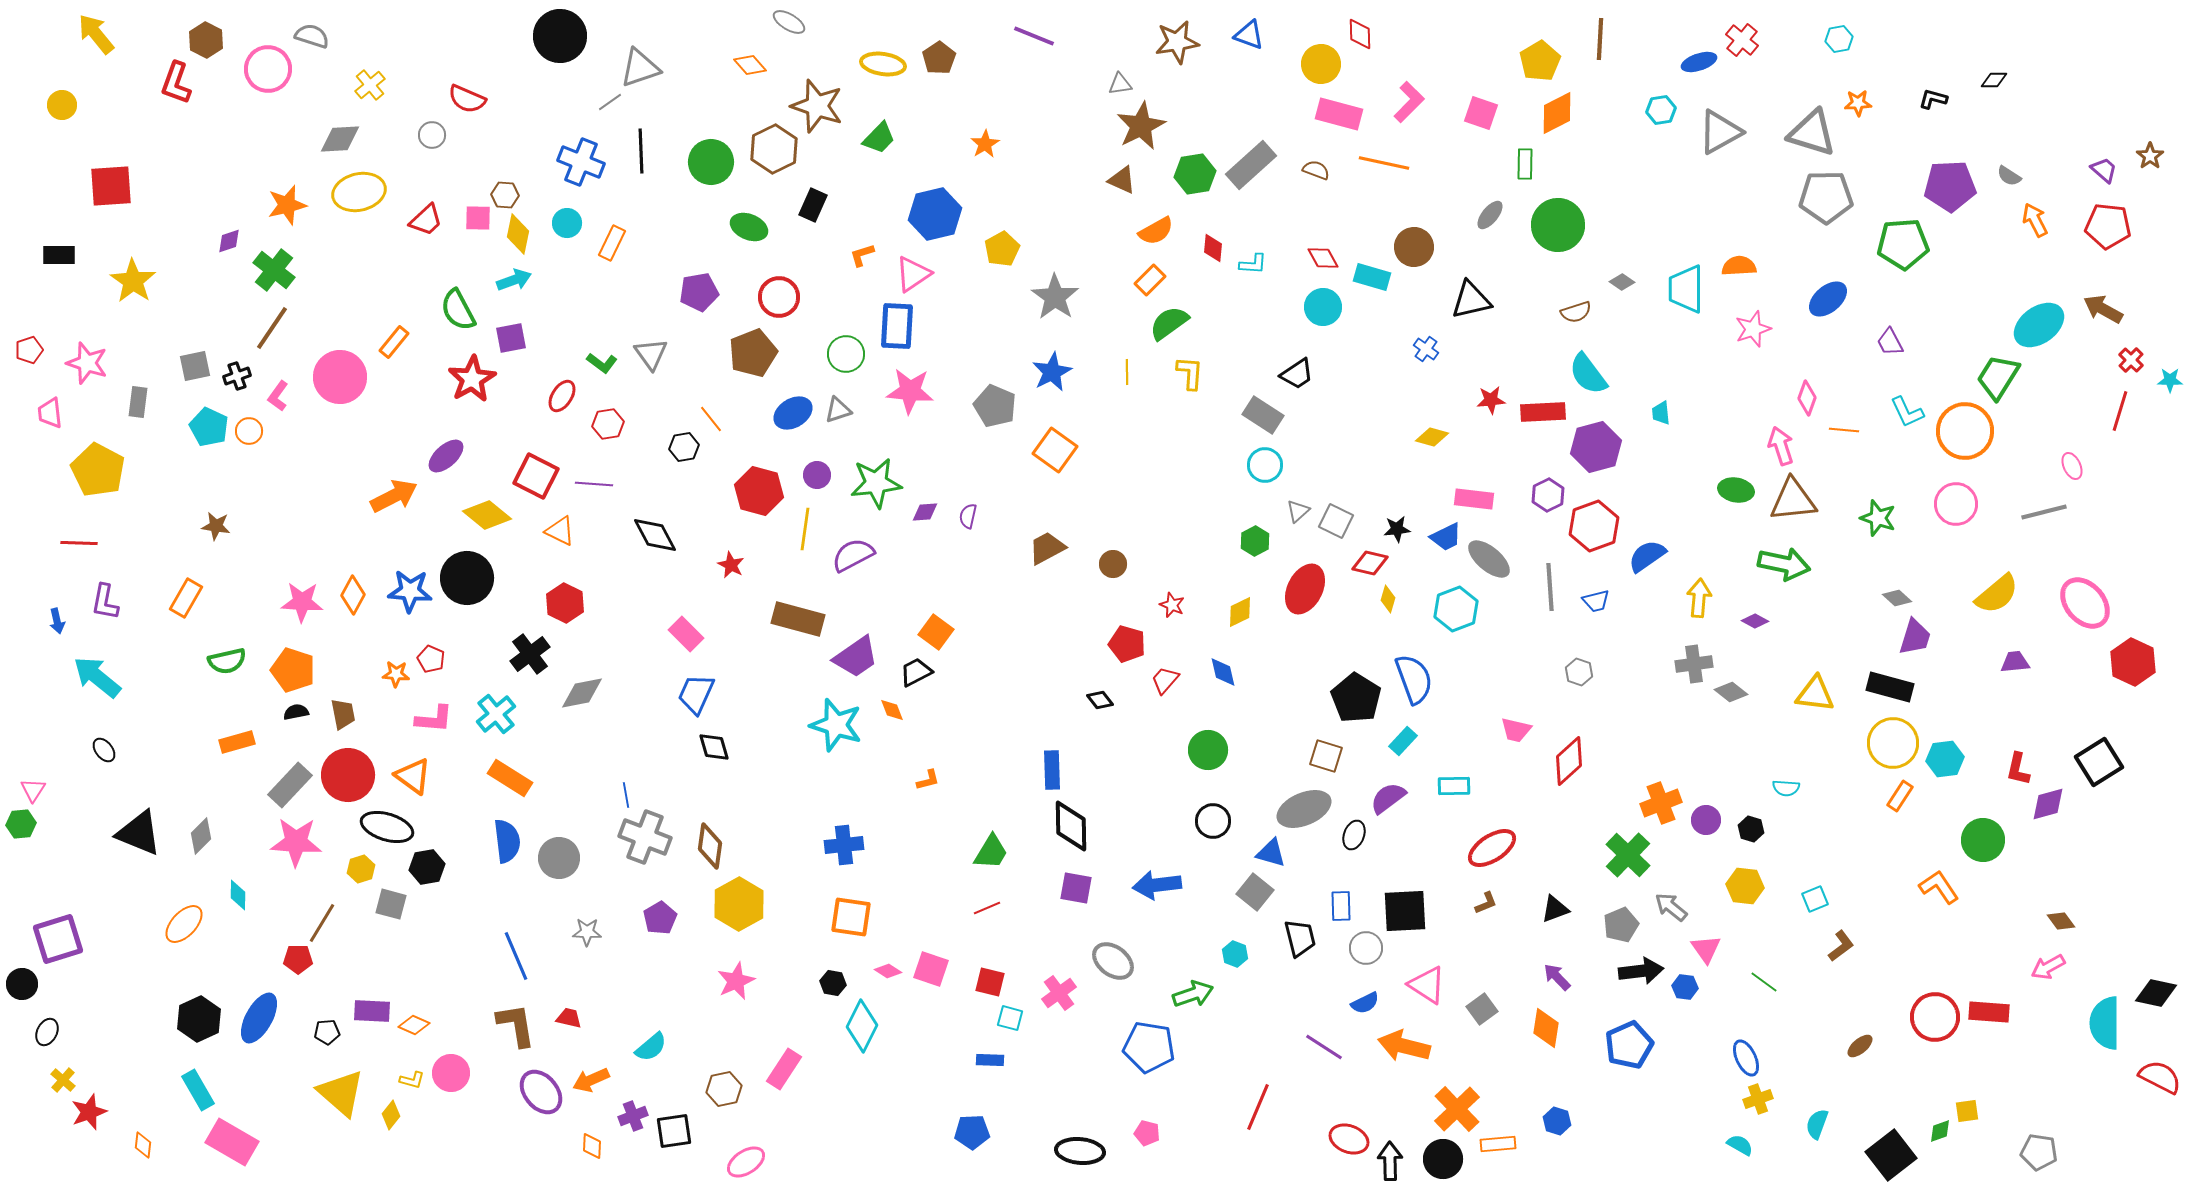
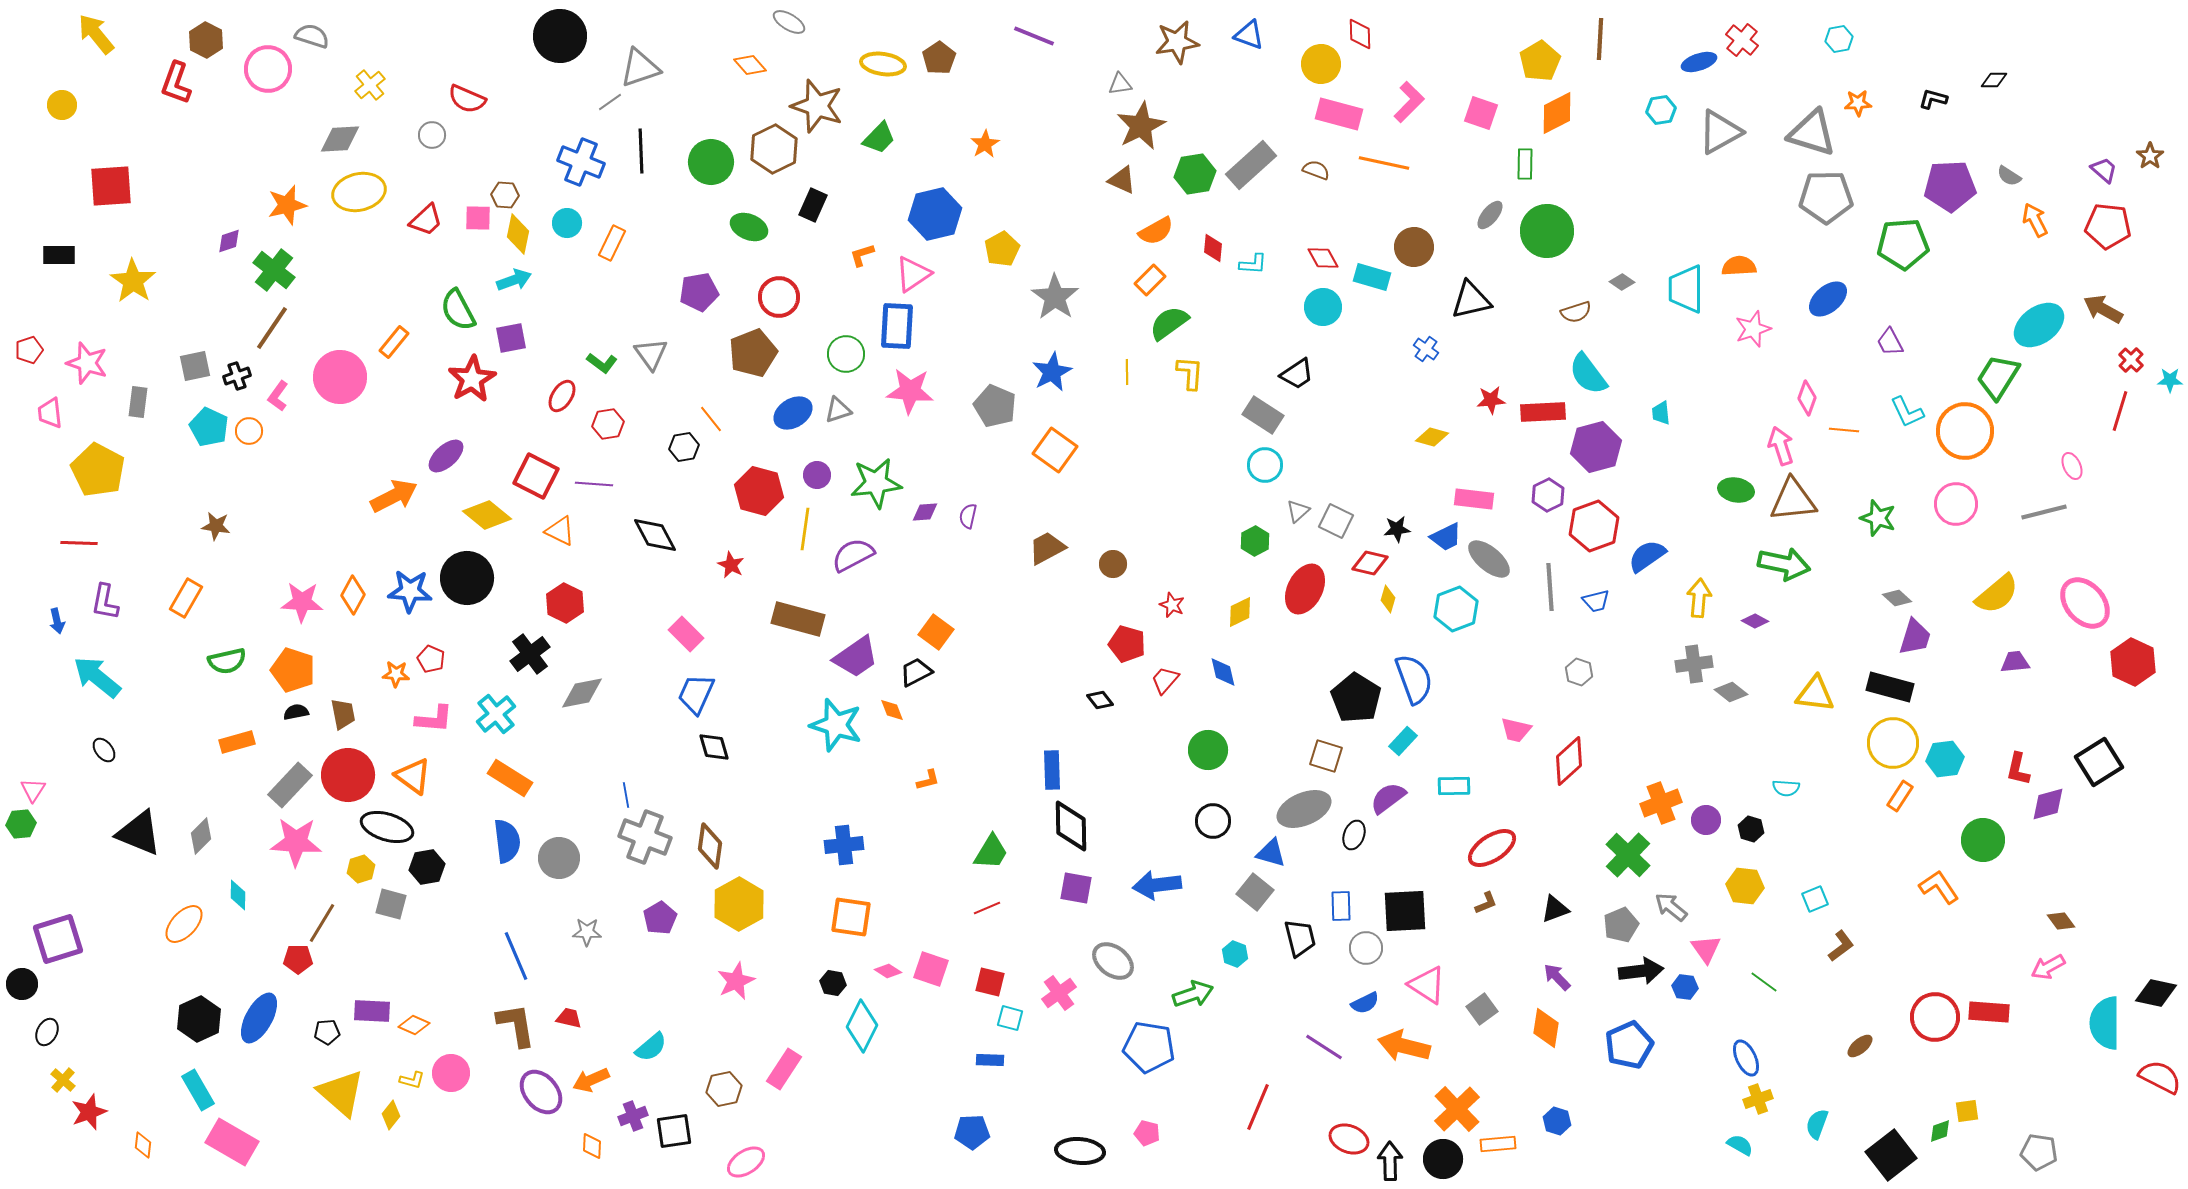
green circle at (1558, 225): moved 11 px left, 6 px down
